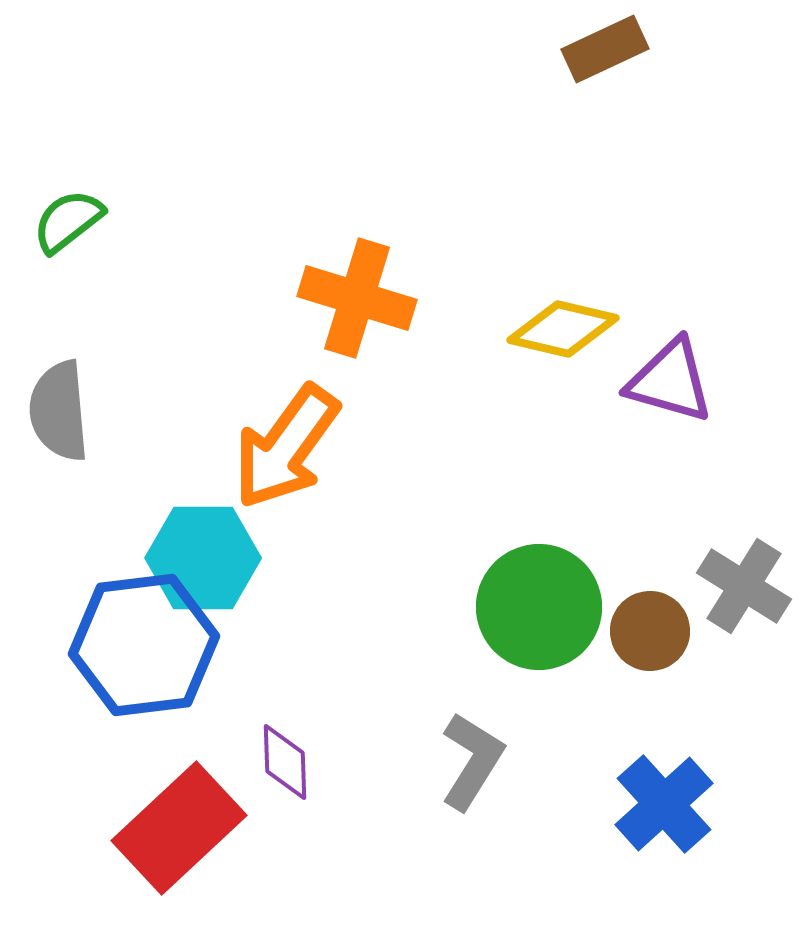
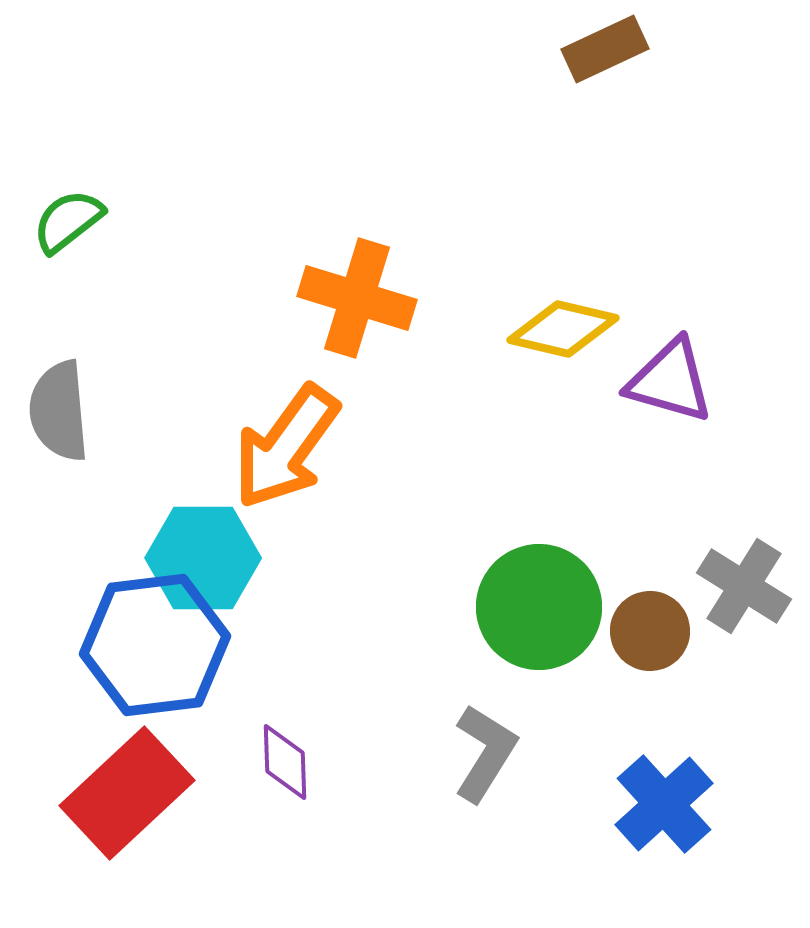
blue hexagon: moved 11 px right
gray L-shape: moved 13 px right, 8 px up
red rectangle: moved 52 px left, 35 px up
